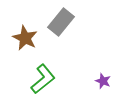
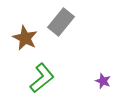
green L-shape: moved 1 px left, 1 px up
